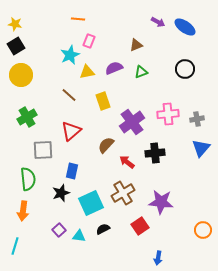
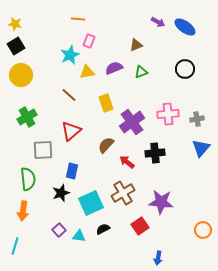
yellow rectangle: moved 3 px right, 2 px down
